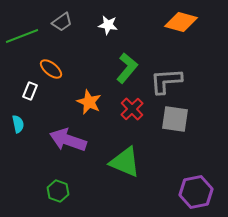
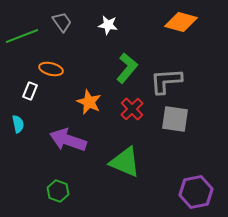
gray trapezoid: rotated 90 degrees counterclockwise
orange ellipse: rotated 25 degrees counterclockwise
